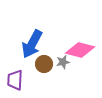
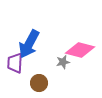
blue arrow: moved 3 px left
brown circle: moved 5 px left, 19 px down
purple trapezoid: moved 17 px up
